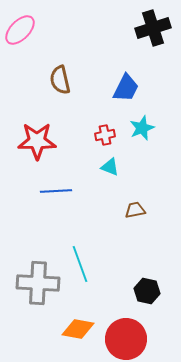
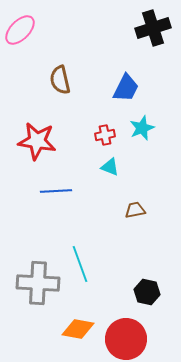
red star: rotated 9 degrees clockwise
black hexagon: moved 1 px down
